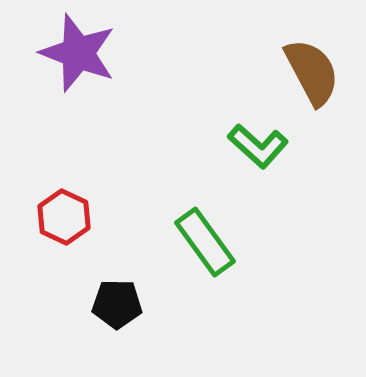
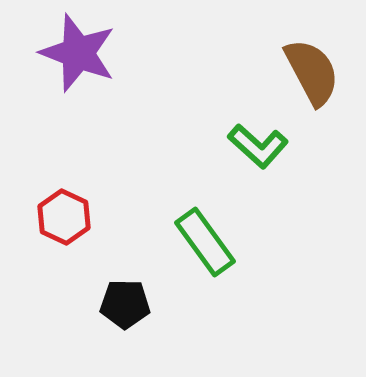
black pentagon: moved 8 px right
